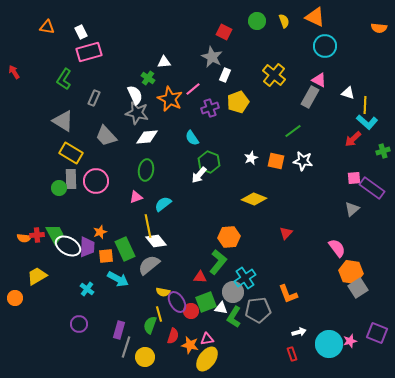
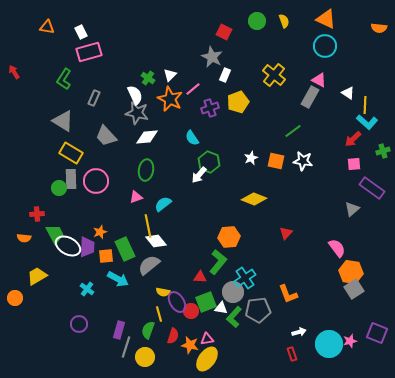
orange triangle at (315, 17): moved 11 px right, 2 px down
white triangle at (164, 62): moved 6 px right, 13 px down; rotated 40 degrees counterclockwise
white triangle at (348, 93): rotated 16 degrees clockwise
pink square at (354, 178): moved 14 px up
red cross at (37, 235): moved 21 px up
gray square at (358, 288): moved 4 px left, 1 px down
green L-shape at (234, 317): rotated 10 degrees clockwise
green semicircle at (150, 325): moved 2 px left, 5 px down
